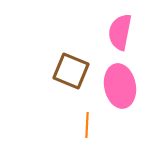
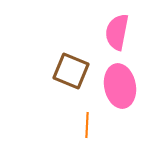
pink semicircle: moved 3 px left
